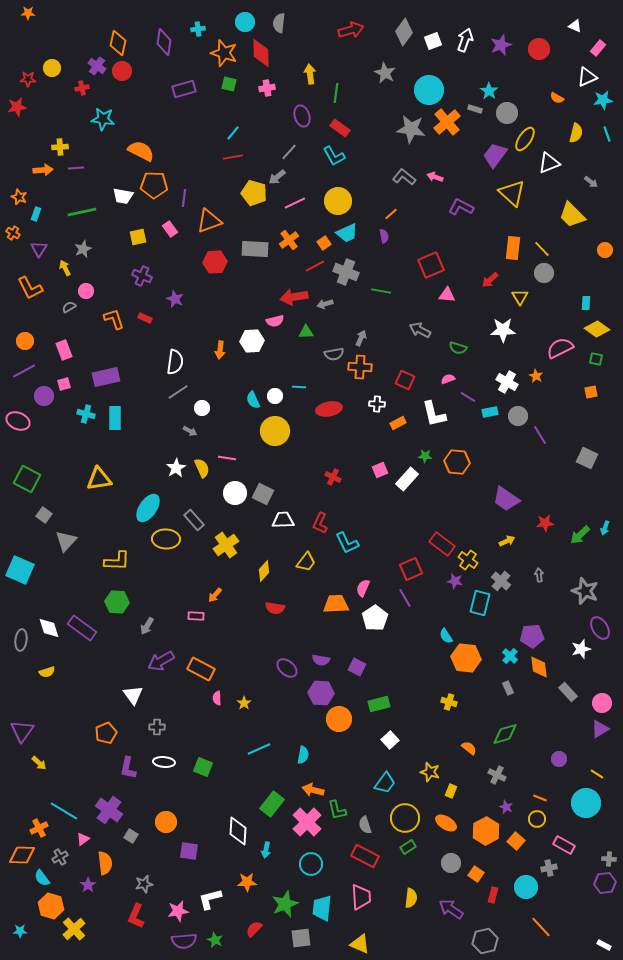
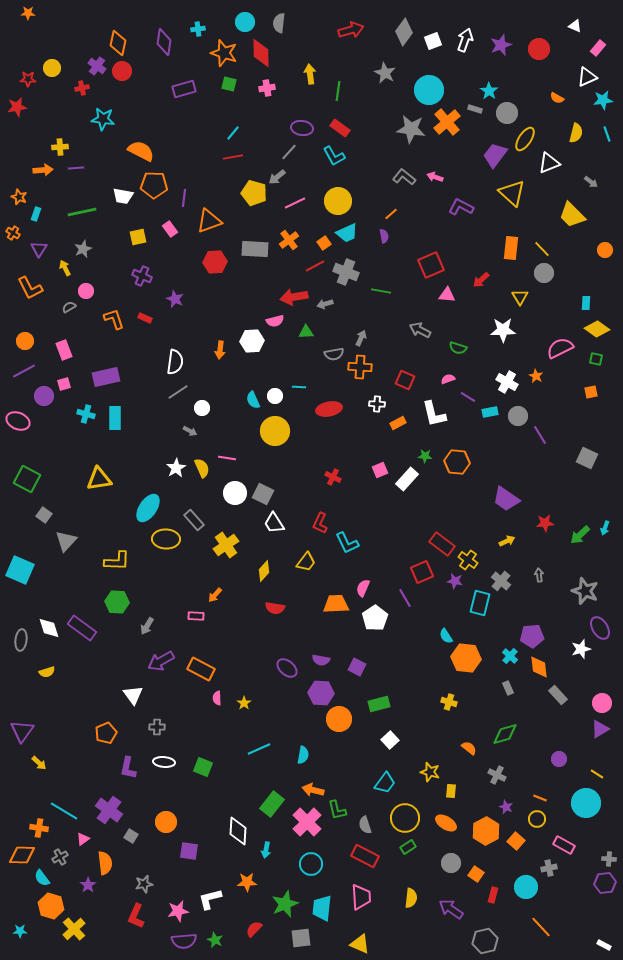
green line at (336, 93): moved 2 px right, 2 px up
purple ellipse at (302, 116): moved 12 px down; rotated 65 degrees counterclockwise
orange rectangle at (513, 248): moved 2 px left
red arrow at (490, 280): moved 9 px left
white trapezoid at (283, 520): moved 9 px left, 3 px down; rotated 120 degrees counterclockwise
red square at (411, 569): moved 11 px right, 3 px down
gray rectangle at (568, 692): moved 10 px left, 3 px down
yellow rectangle at (451, 791): rotated 16 degrees counterclockwise
orange cross at (39, 828): rotated 36 degrees clockwise
